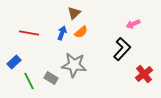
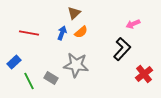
gray star: moved 2 px right
